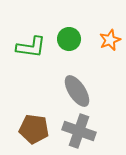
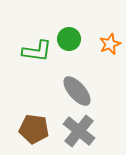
orange star: moved 4 px down
green L-shape: moved 6 px right, 4 px down
gray ellipse: rotated 8 degrees counterclockwise
gray cross: rotated 20 degrees clockwise
